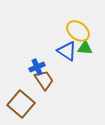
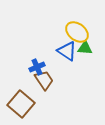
yellow ellipse: moved 1 px left, 1 px down
